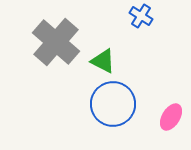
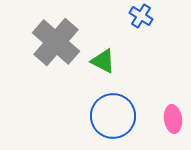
blue circle: moved 12 px down
pink ellipse: moved 2 px right, 2 px down; rotated 40 degrees counterclockwise
